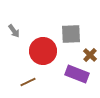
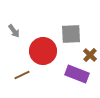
brown line: moved 6 px left, 7 px up
